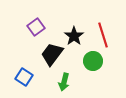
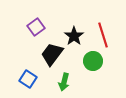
blue square: moved 4 px right, 2 px down
